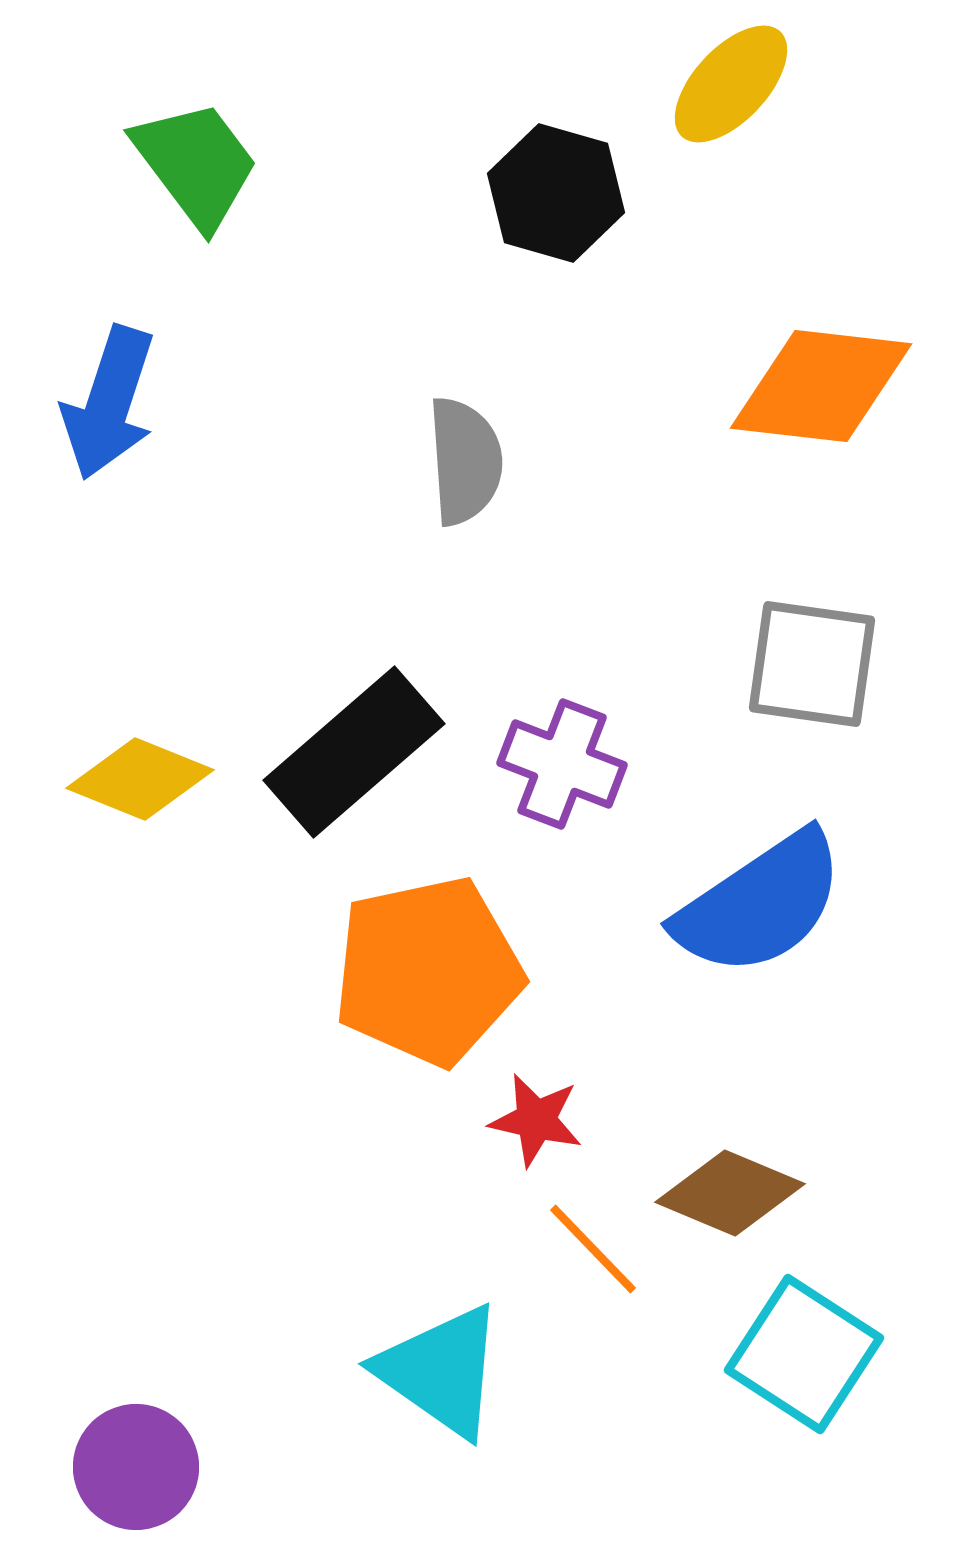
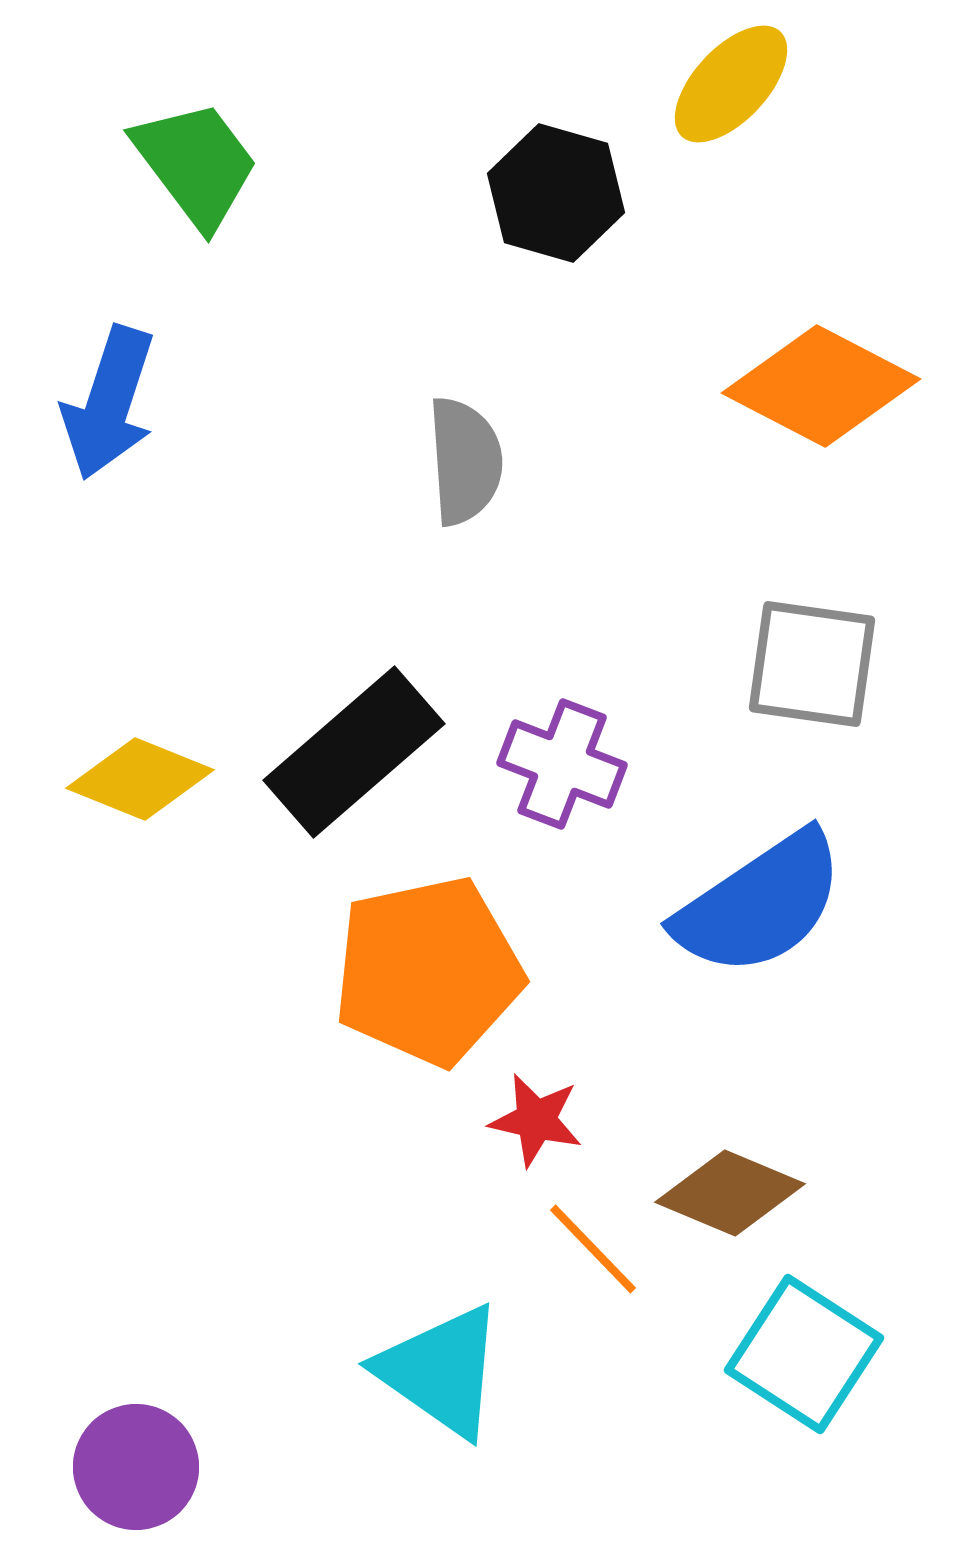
orange diamond: rotated 21 degrees clockwise
